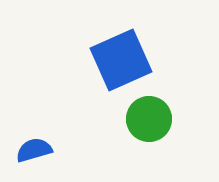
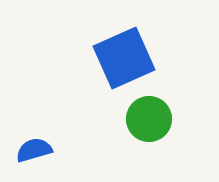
blue square: moved 3 px right, 2 px up
